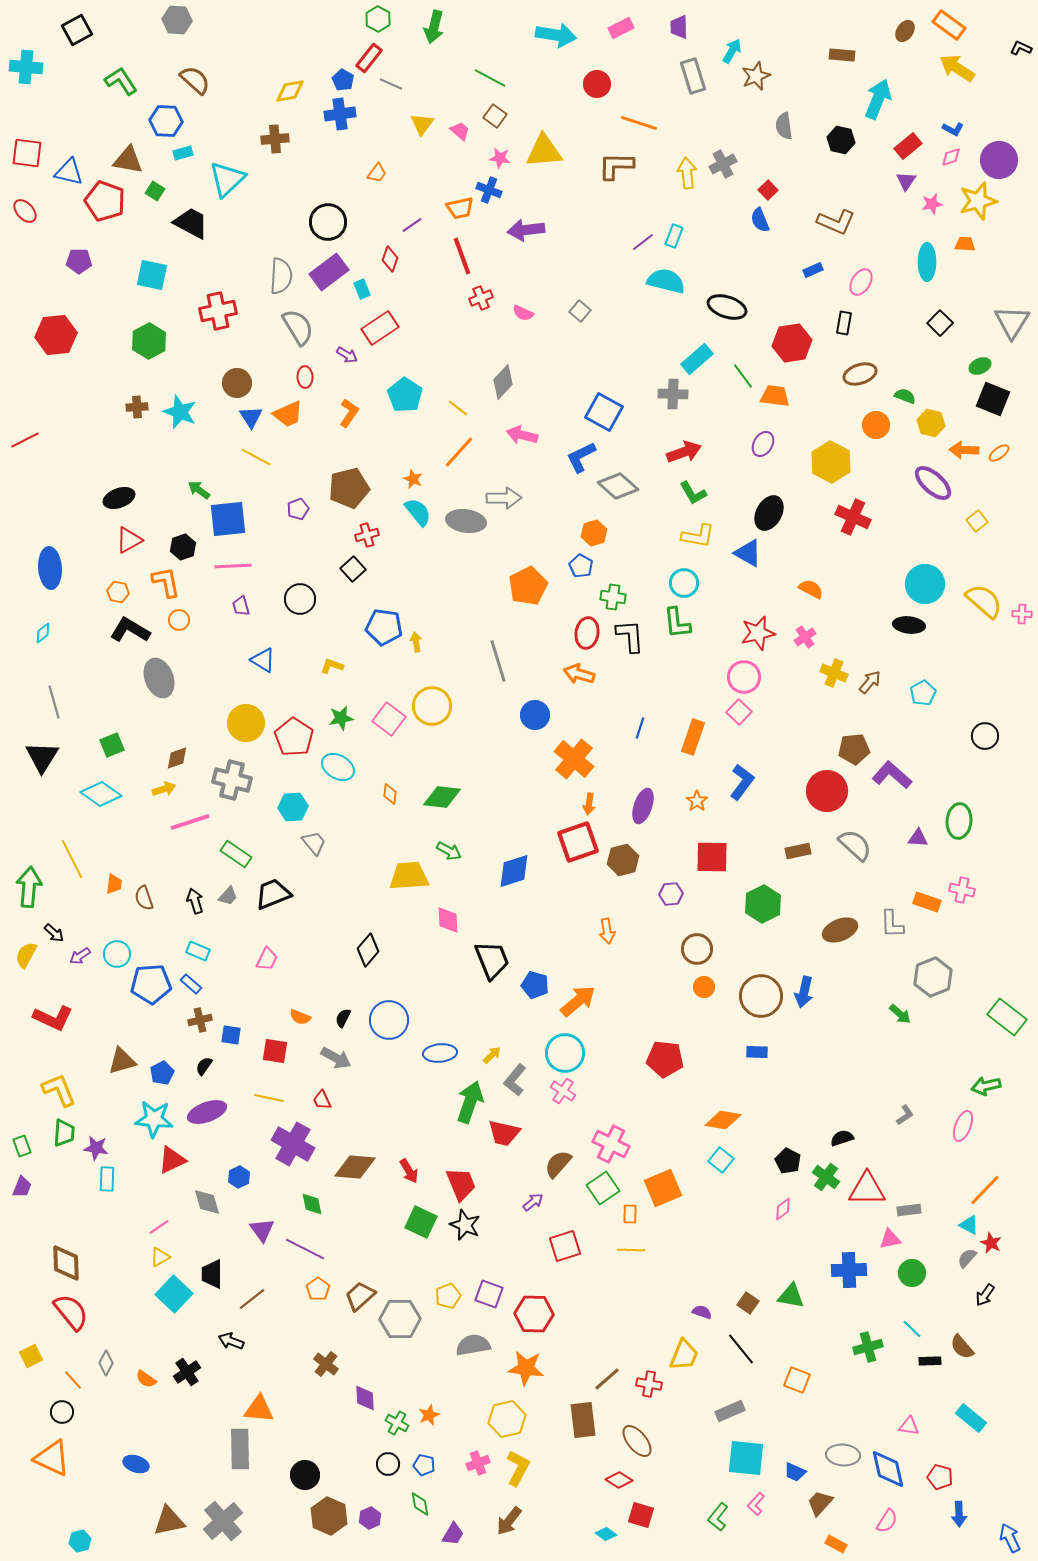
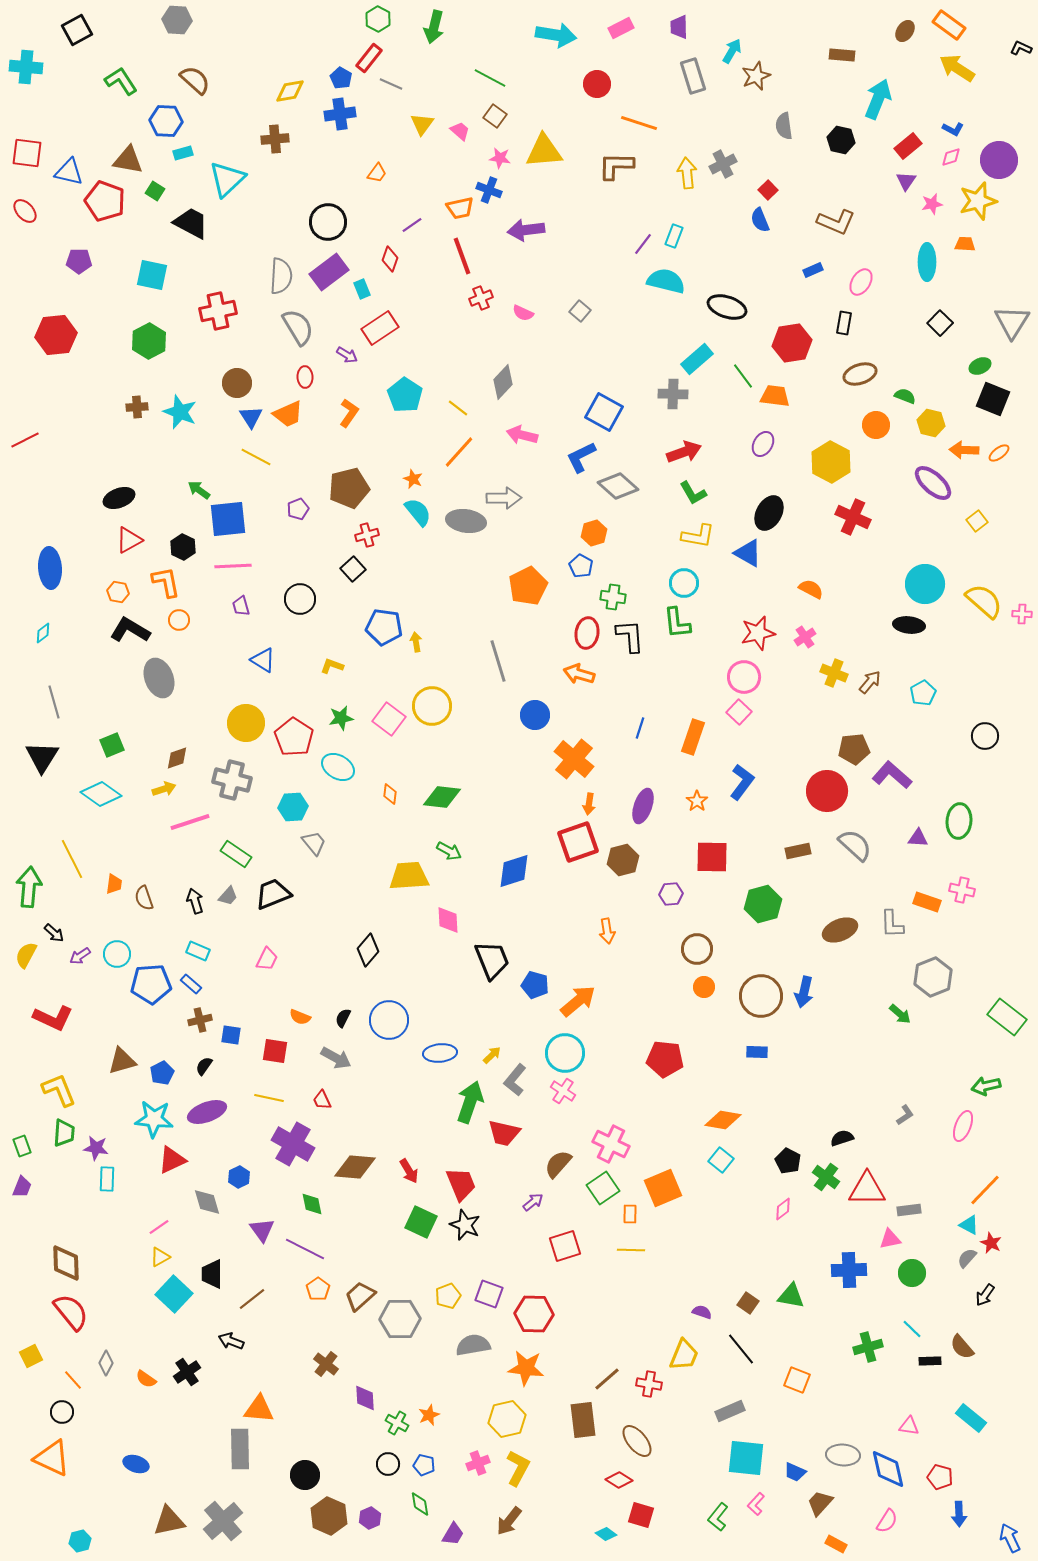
blue pentagon at (343, 80): moved 2 px left, 2 px up
purple line at (643, 242): moved 2 px down; rotated 15 degrees counterclockwise
black hexagon at (183, 547): rotated 15 degrees counterclockwise
green hexagon at (763, 904): rotated 12 degrees clockwise
